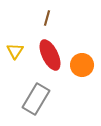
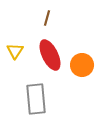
gray rectangle: rotated 36 degrees counterclockwise
